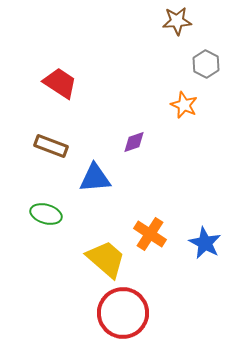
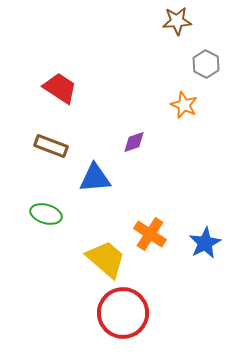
red trapezoid: moved 5 px down
blue star: rotated 16 degrees clockwise
